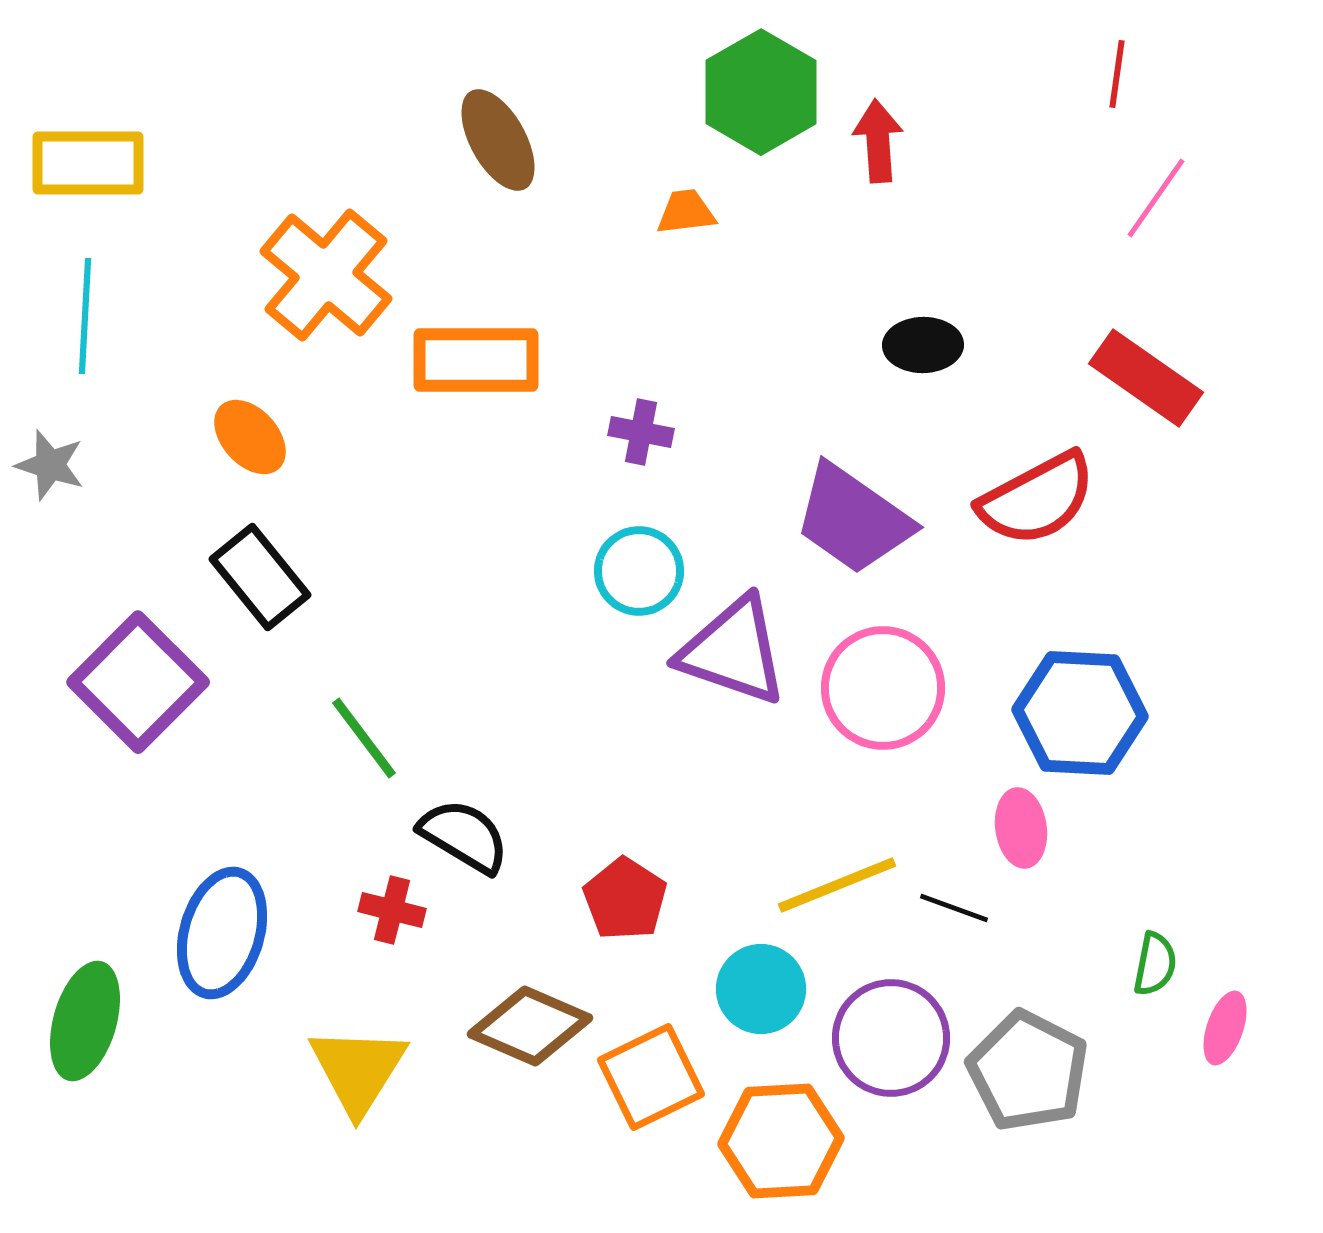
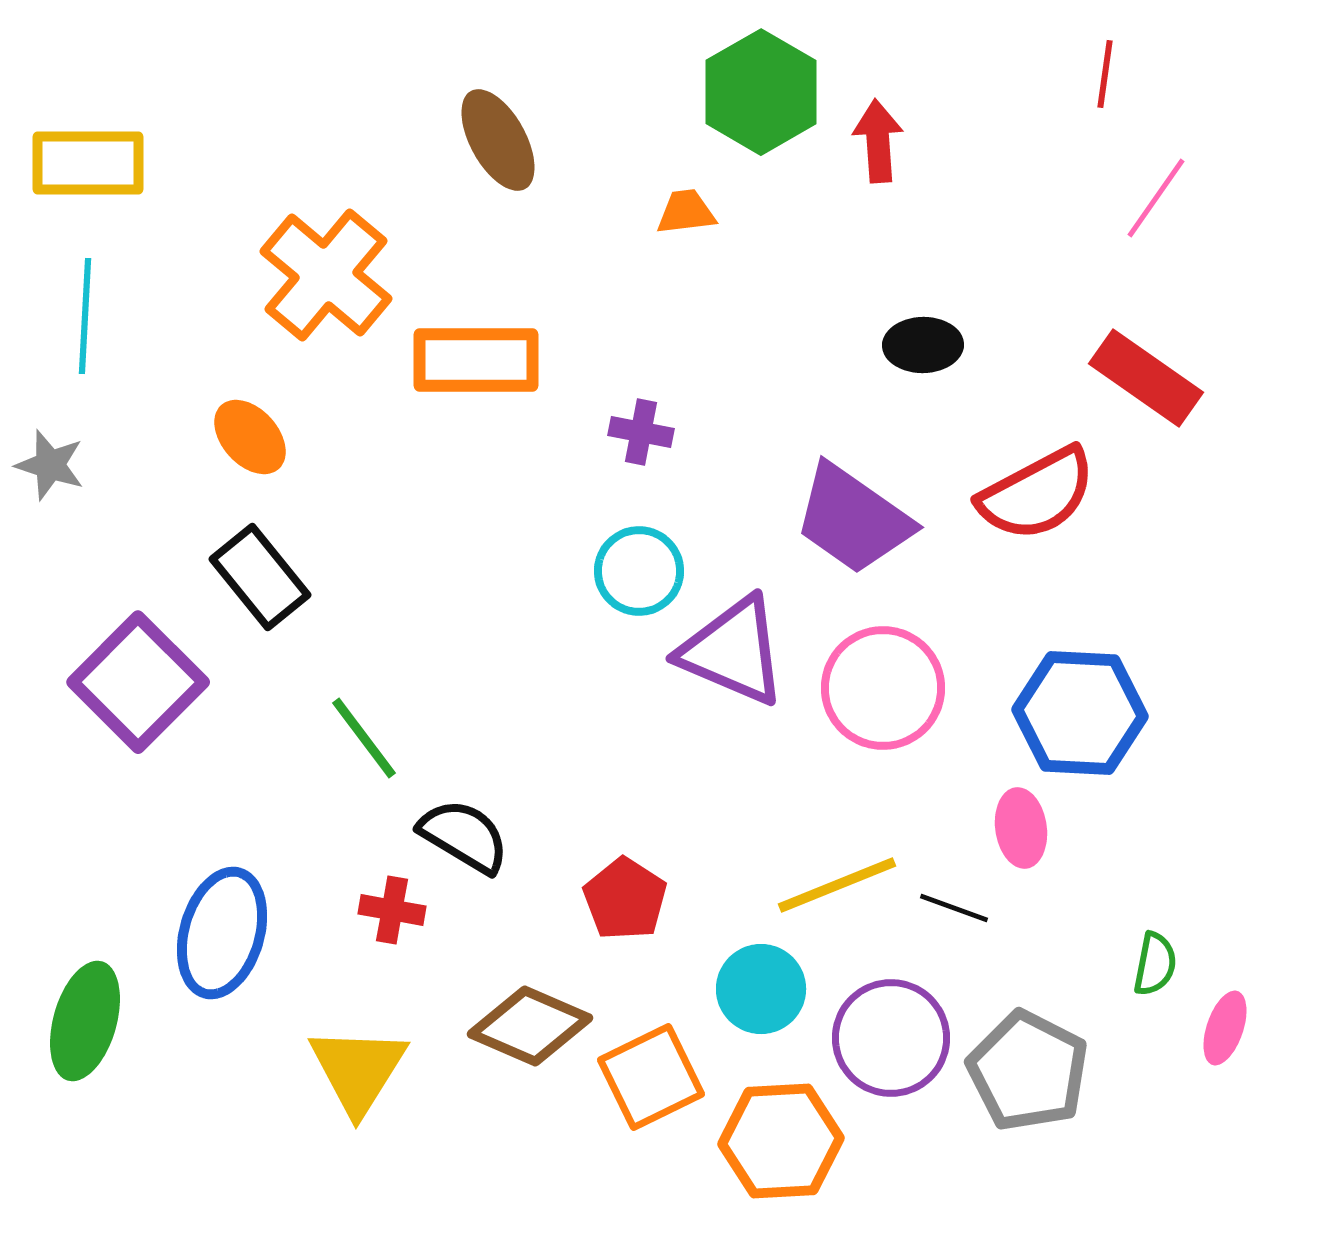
red line at (1117, 74): moved 12 px left
red semicircle at (1037, 499): moved 5 px up
purple triangle at (733, 651): rotated 4 degrees clockwise
red cross at (392, 910): rotated 4 degrees counterclockwise
